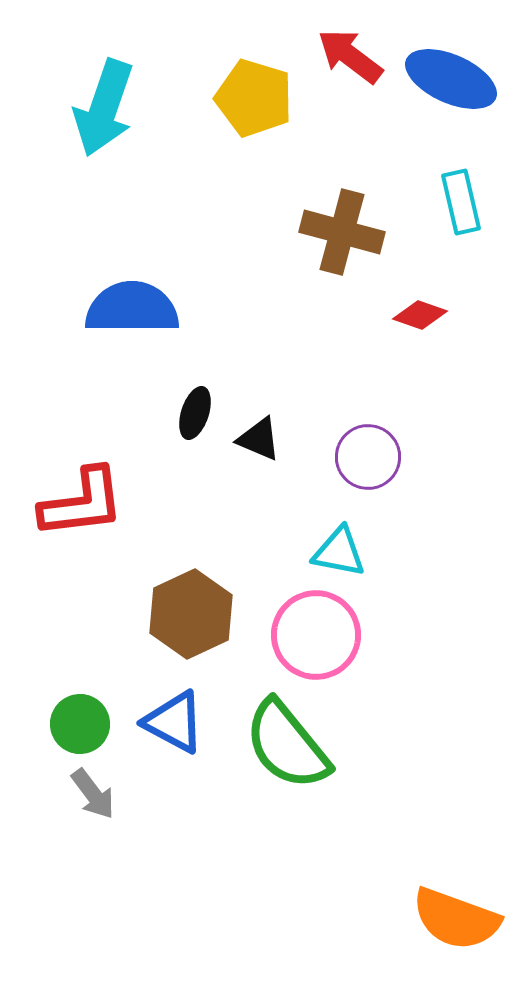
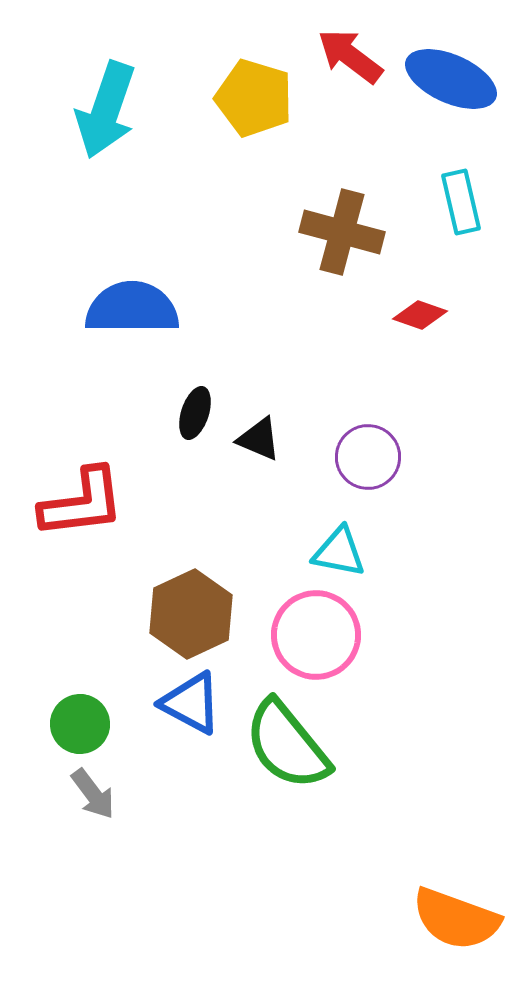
cyan arrow: moved 2 px right, 2 px down
blue triangle: moved 17 px right, 19 px up
